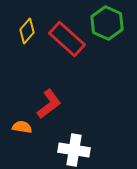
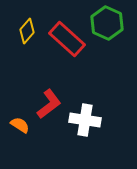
orange semicircle: moved 2 px left, 2 px up; rotated 24 degrees clockwise
white cross: moved 11 px right, 30 px up
